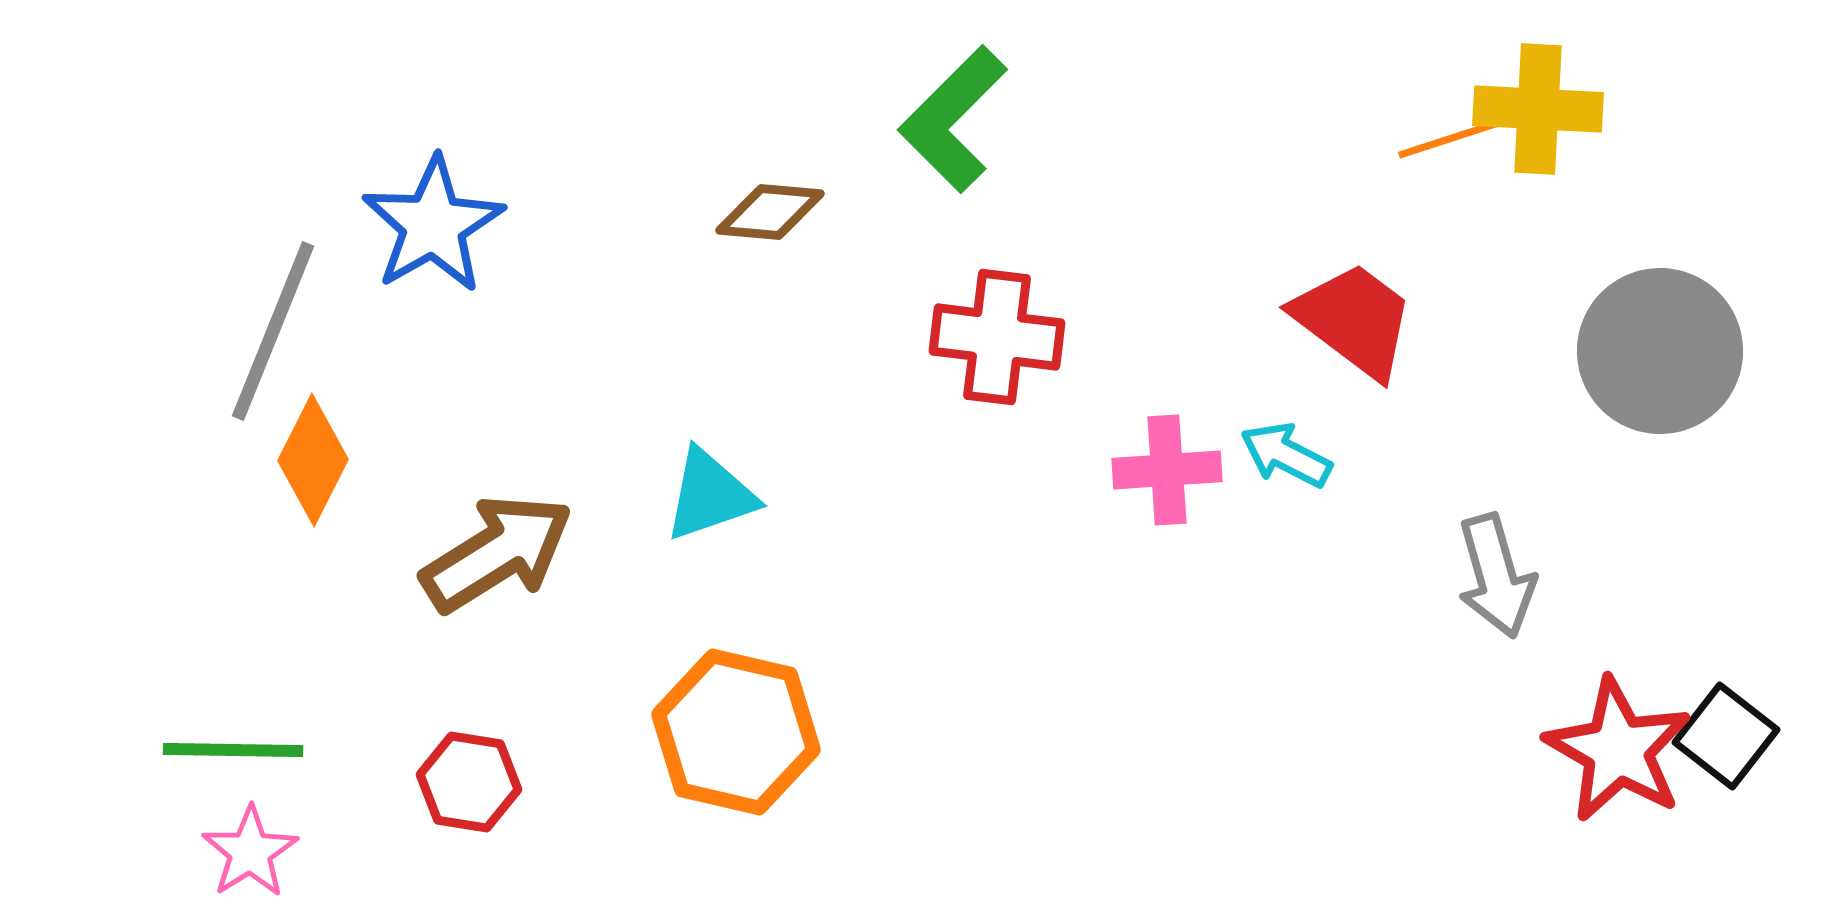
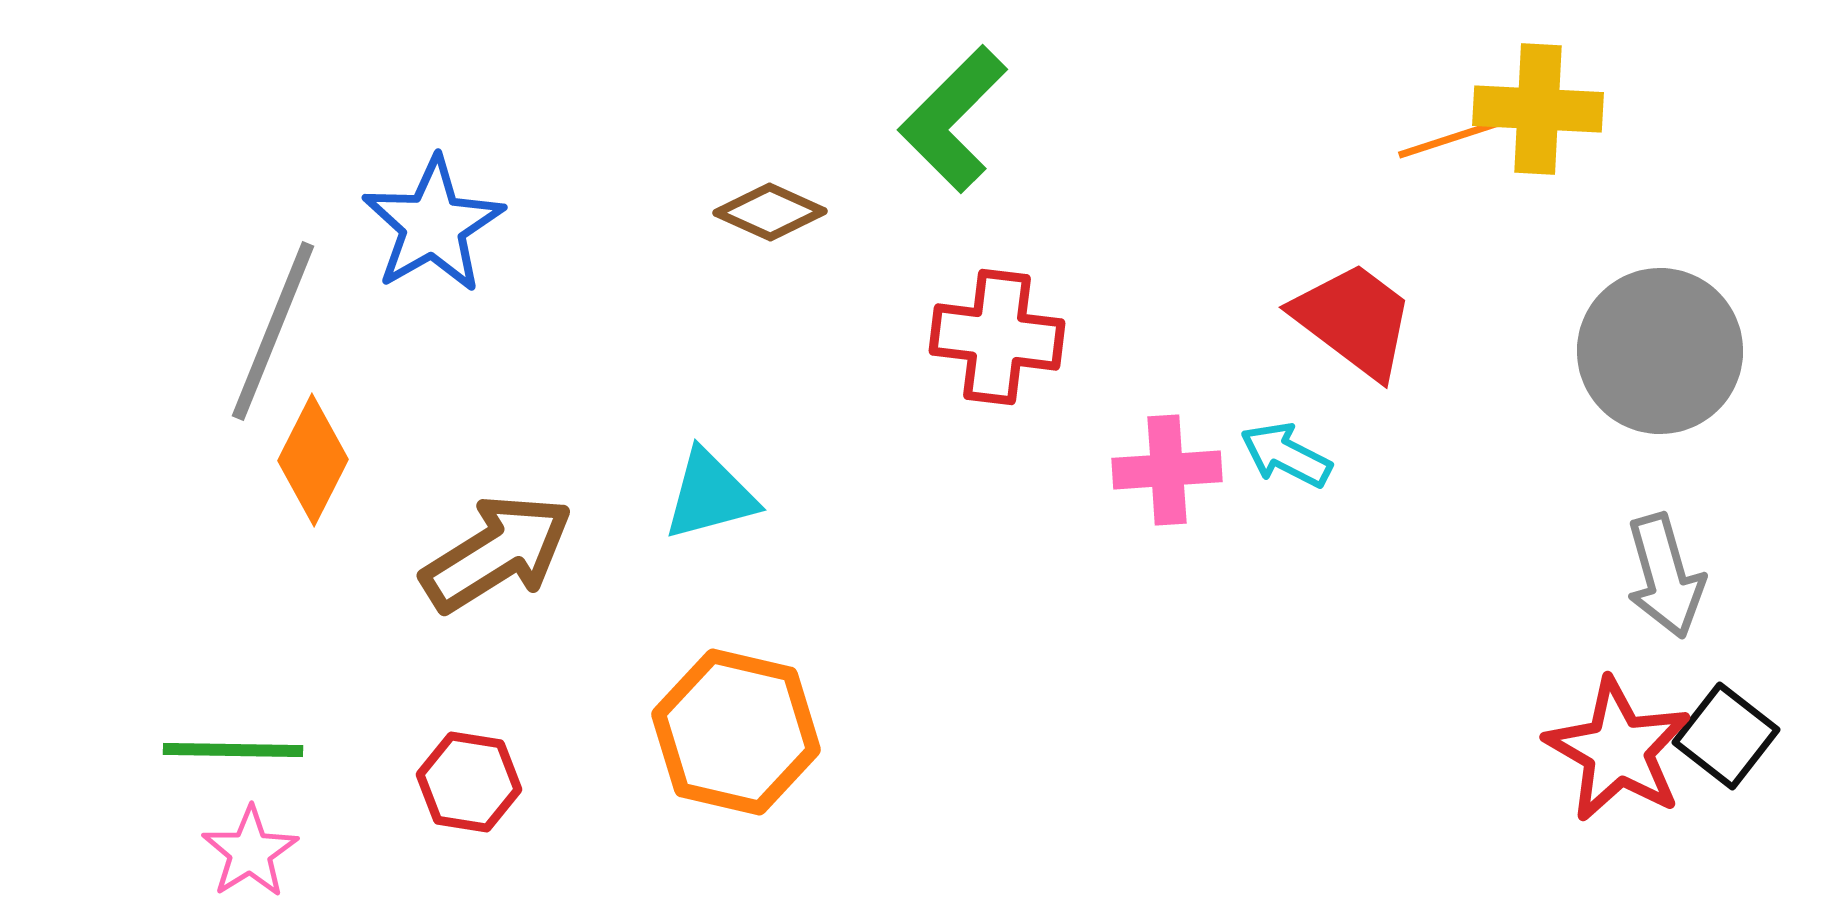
brown diamond: rotated 19 degrees clockwise
cyan triangle: rotated 4 degrees clockwise
gray arrow: moved 169 px right
